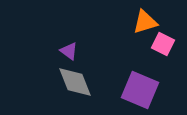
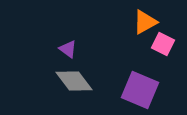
orange triangle: rotated 12 degrees counterclockwise
purple triangle: moved 1 px left, 2 px up
gray diamond: moved 1 px left, 1 px up; rotated 15 degrees counterclockwise
